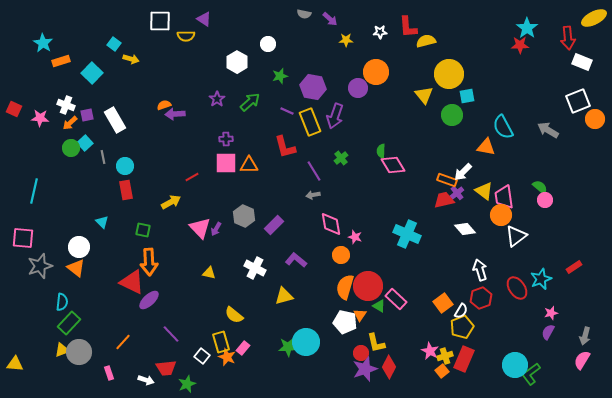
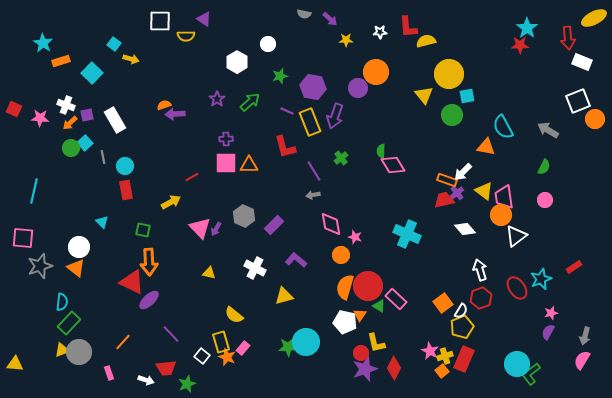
green semicircle at (540, 187): moved 4 px right, 20 px up; rotated 77 degrees clockwise
cyan circle at (515, 365): moved 2 px right, 1 px up
red diamond at (389, 367): moved 5 px right, 1 px down
